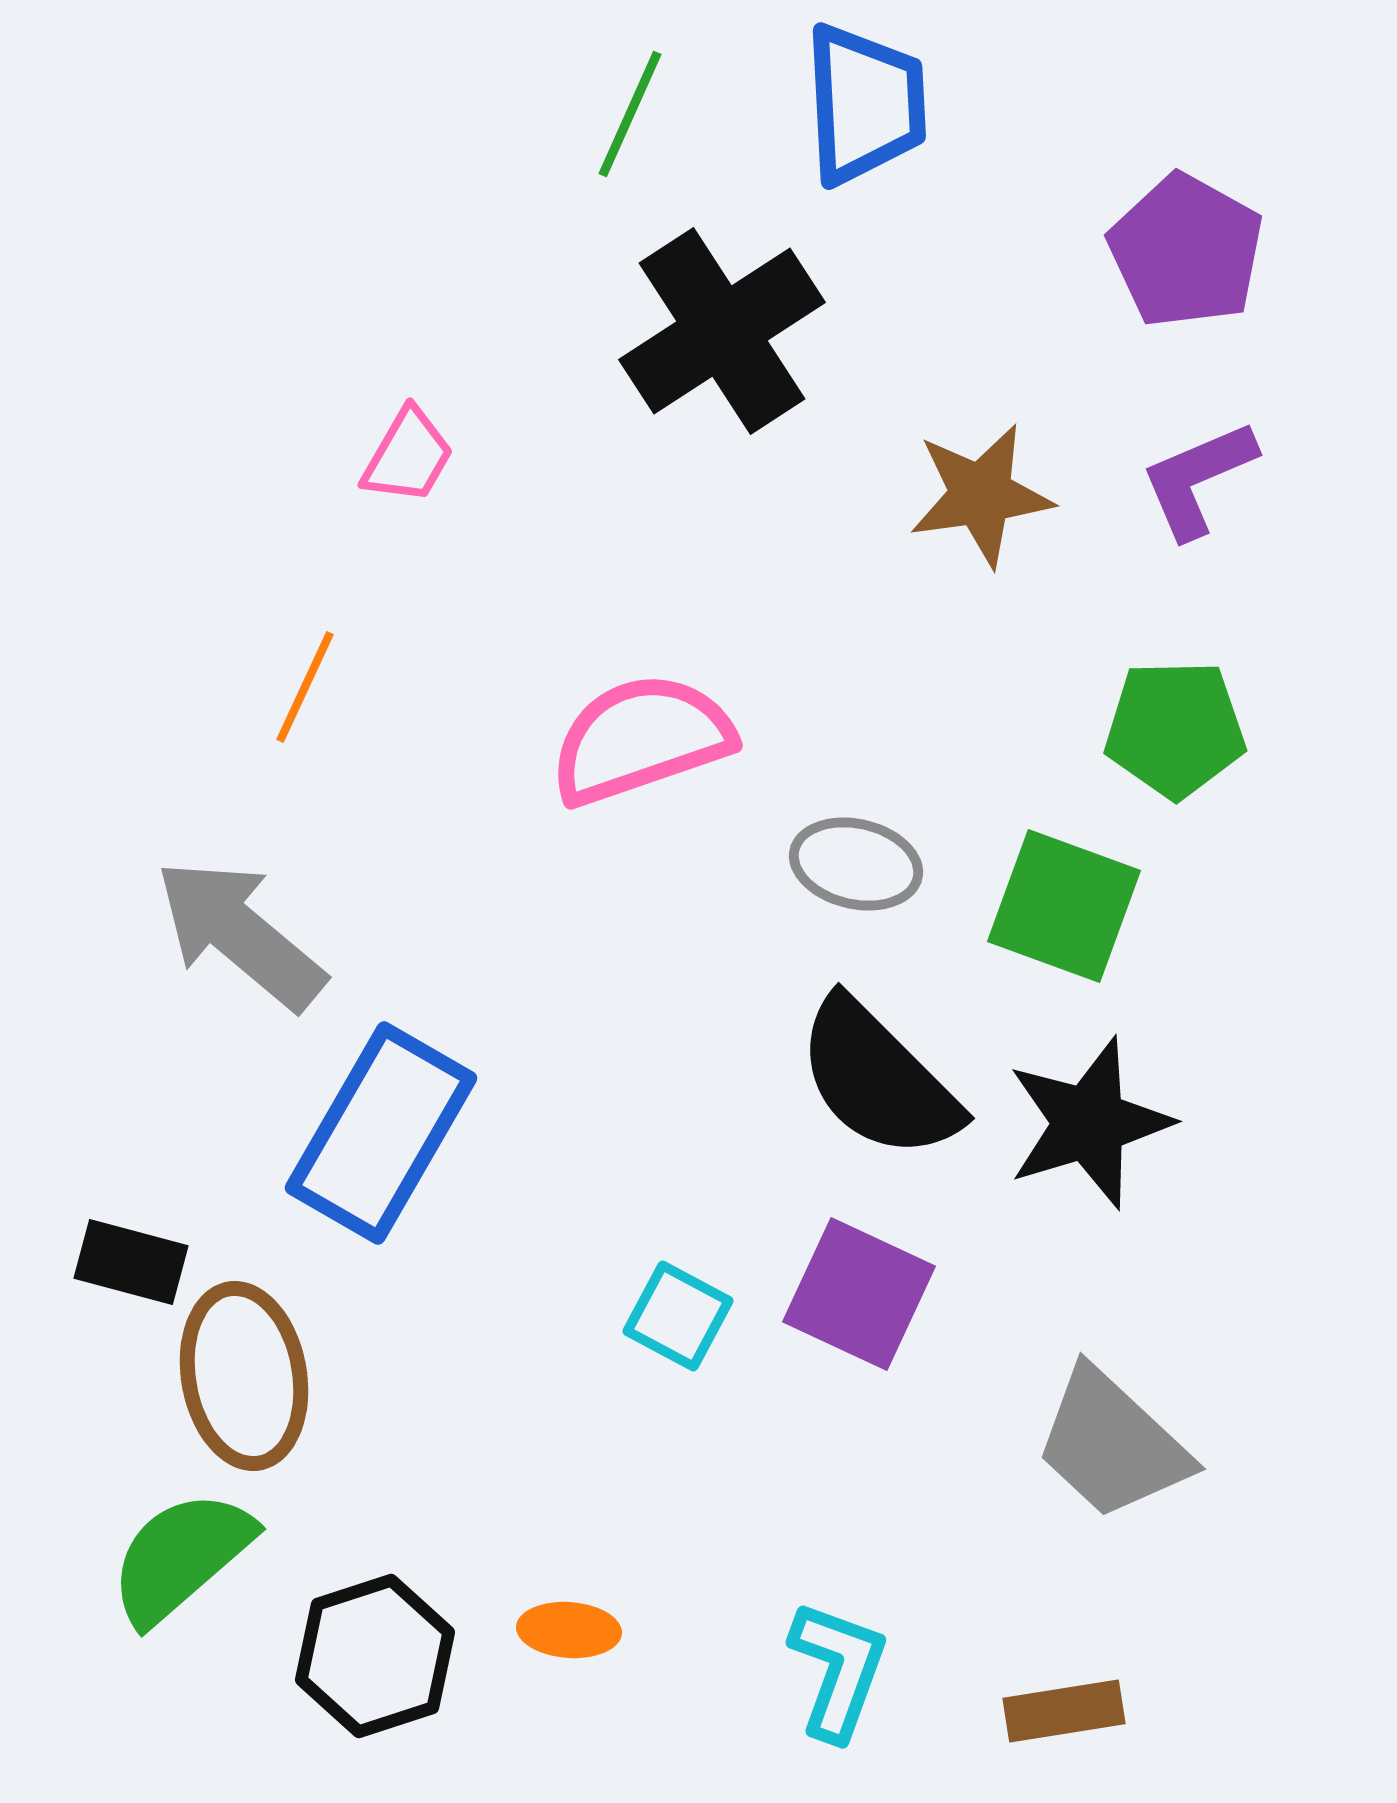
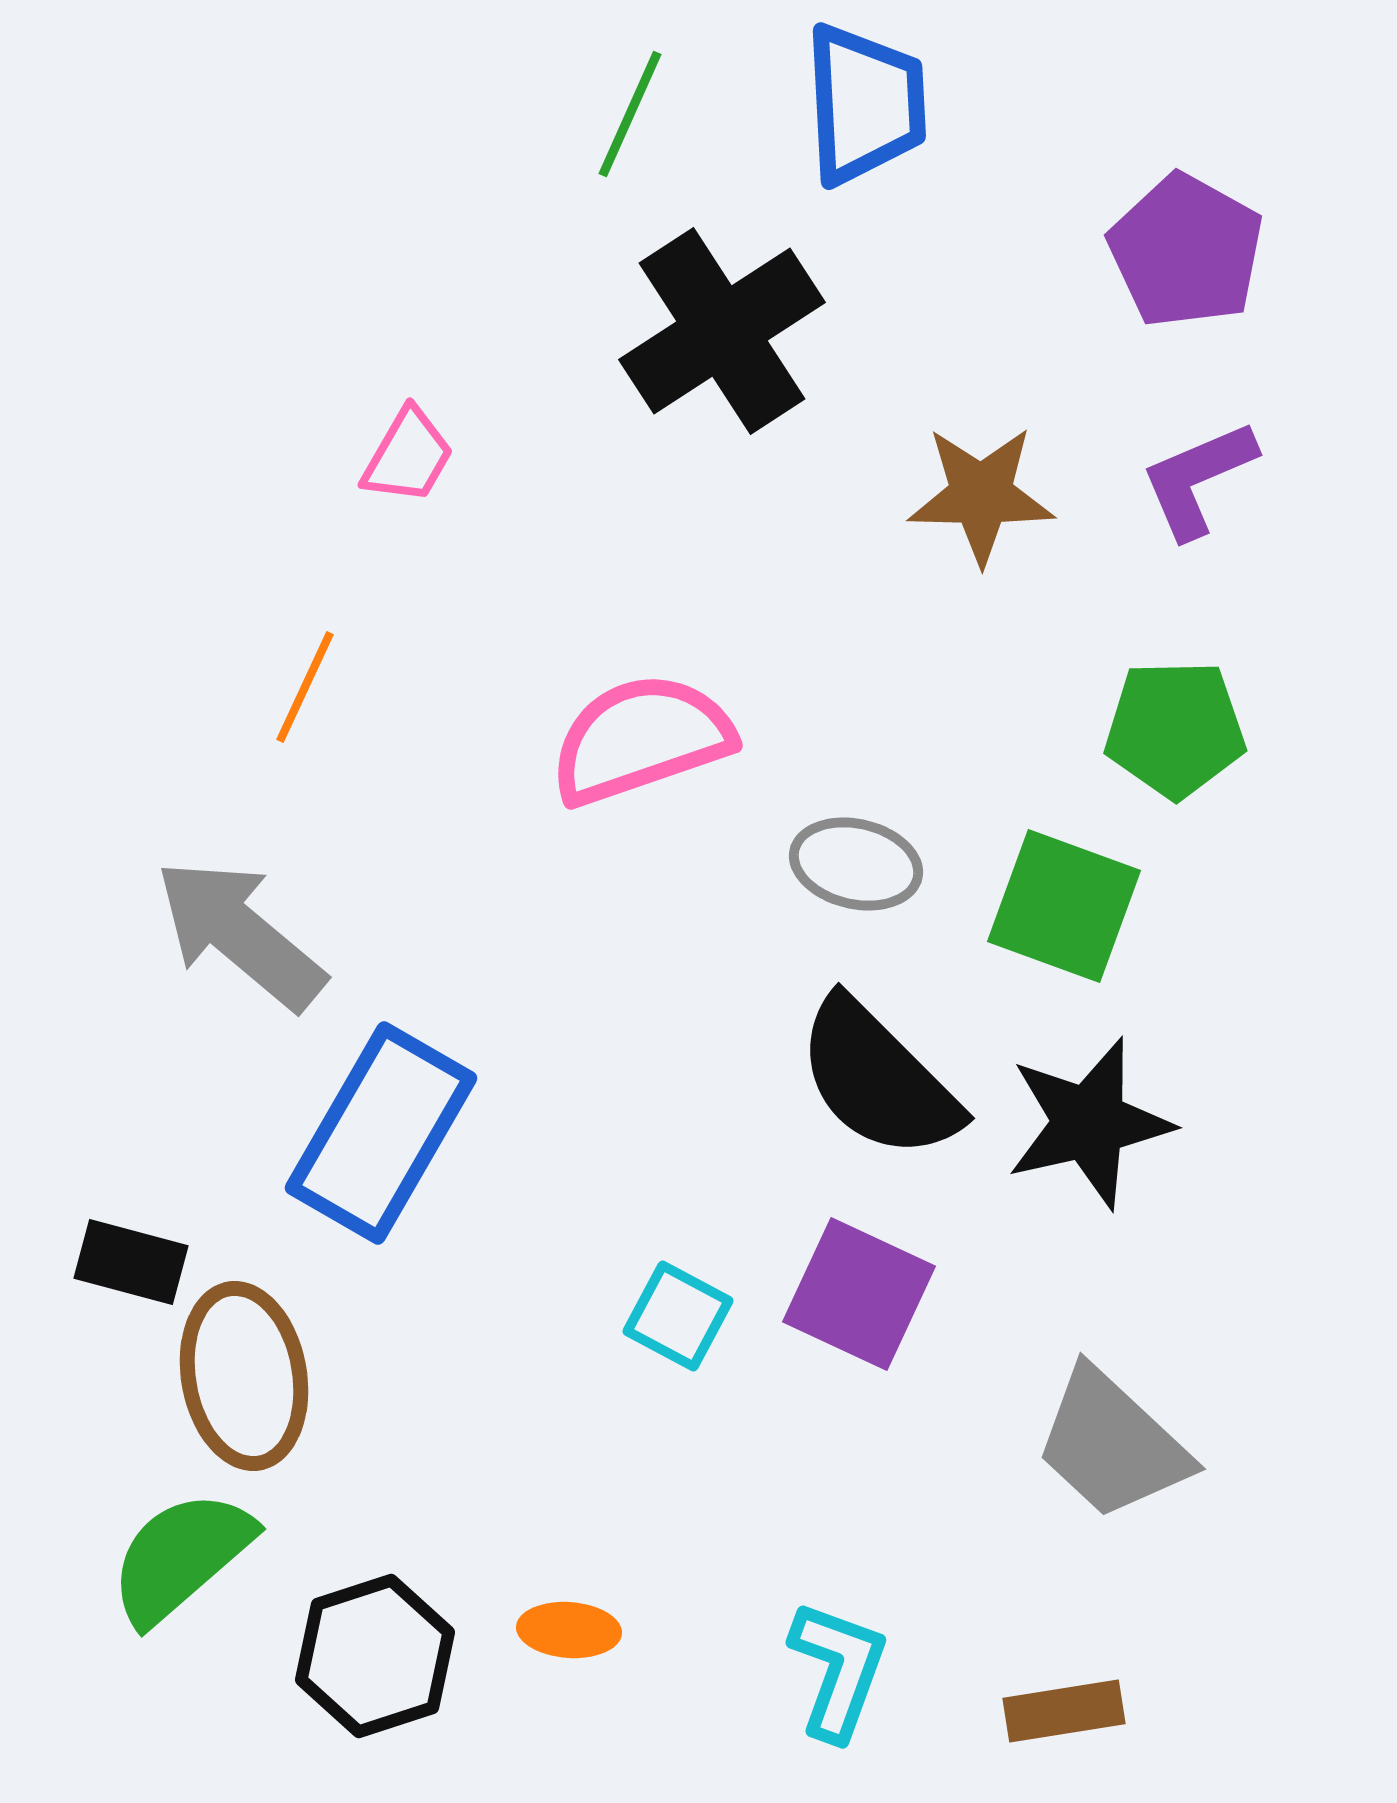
brown star: rotated 9 degrees clockwise
black star: rotated 4 degrees clockwise
